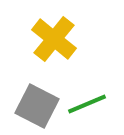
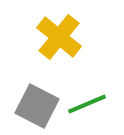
yellow cross: moved 5 px right, 2 px up
